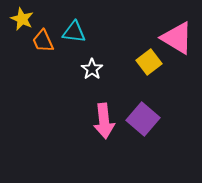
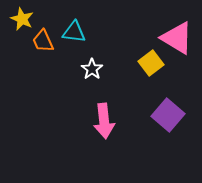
yellow square: moved 2 px right, 1 px down
purple square: moved 25 px right, 4 px up
